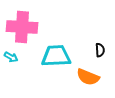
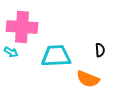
cyan arrow: moved 5 px up
orange semicircle: moved 2 px down
